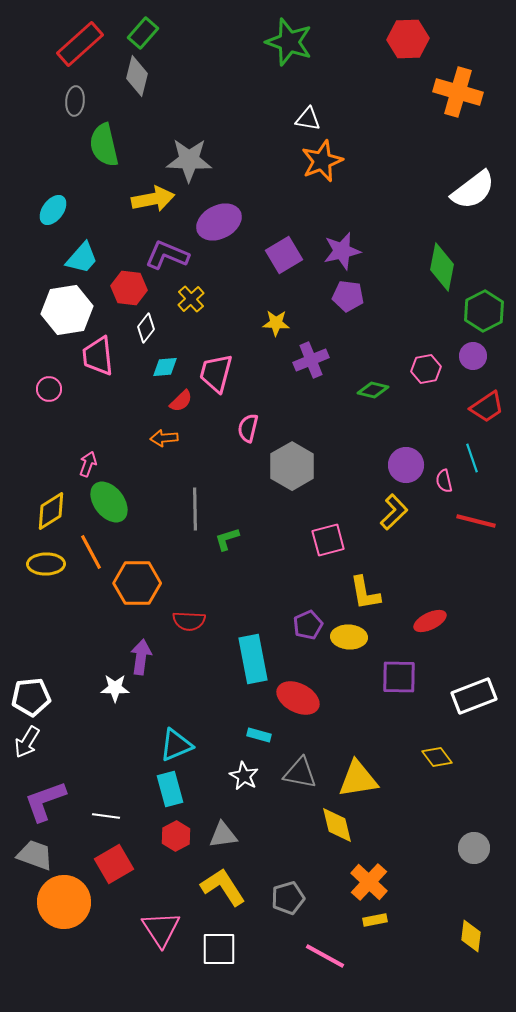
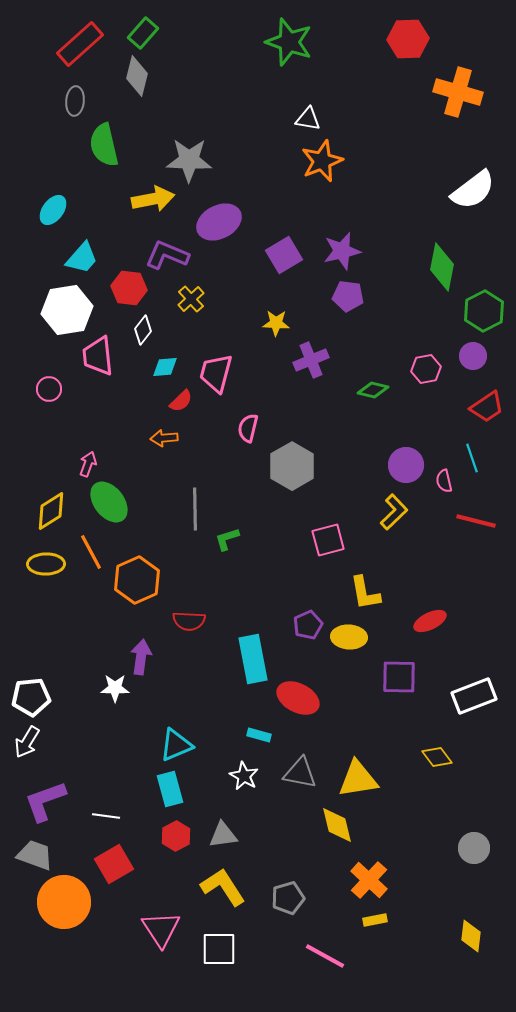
white diamond at (146, 328): moved 3 px left, 2 px down
orange hexagon at (137, 583): moved 3 px up; rotated 24 degrees counterclockwise
orange cross at (369, 882): moved 2 px up
